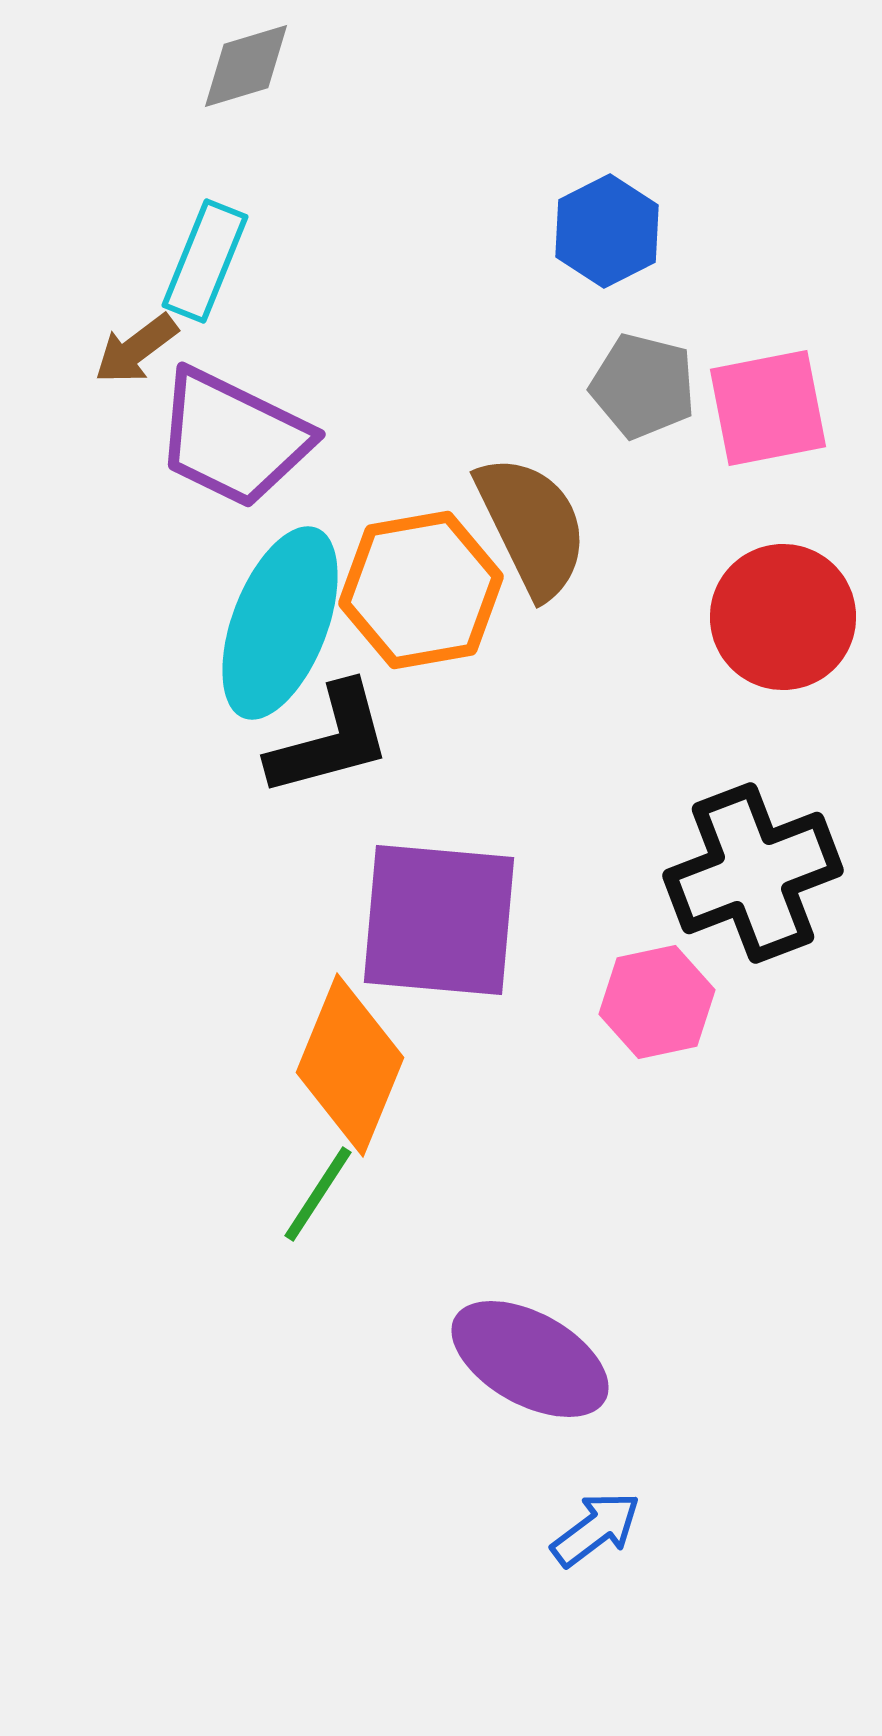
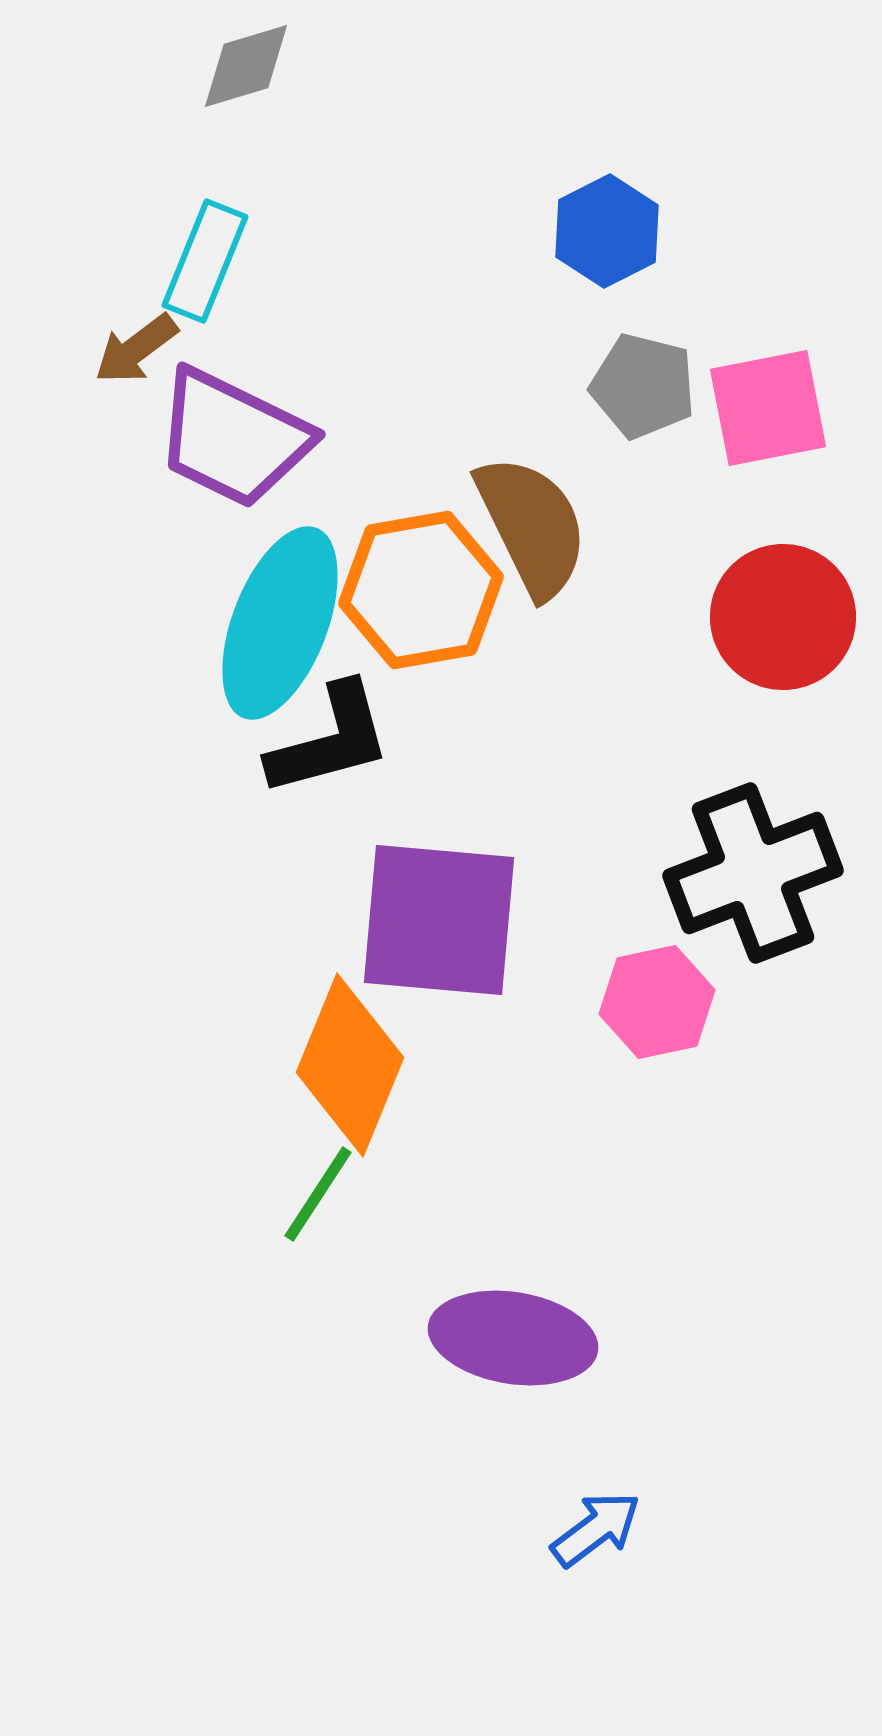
purple ellipse: moved 17 px left, 21 px up; rotated 20 degrees counterclockwise
